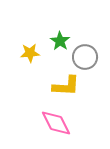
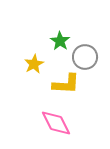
yellow star: moved 4 px right, 11 px down; rotated 24 degrees counterclockwise
yellow L-shape: moved 2 px up
